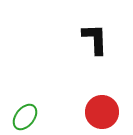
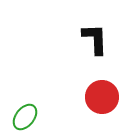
red circle: moved 15 px up
